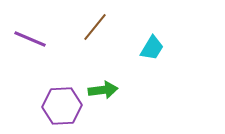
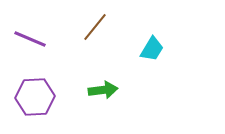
cyan trapezoid: moved 1 px down
purple hexagon: moved 27 px left, 9 px up
